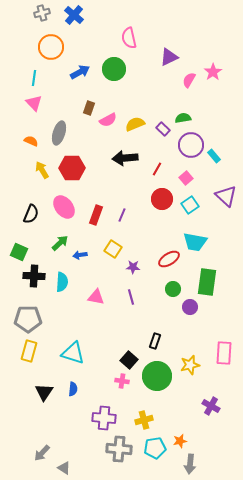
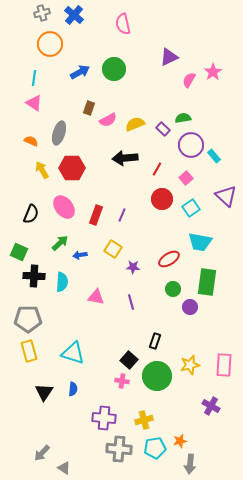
pink semicircle at (129, 38): moved 6 px left, 14 px up
orange circle at (51, 47): moved 1 px left, 3 px up
pink triangle at (34, 103): rotated 12 degrees counterclockwise
cyan square at (190, 205): moved 1 px right, 3 px down
cyan trapezoid at (195, 242): moved 5 px right
purple line at (131, 297): moved 5 px down
yellow rectangle at (29, 351): rotated 30 degrees counterclockwise
pink rectangle at (224, 353): moved 12 px down
